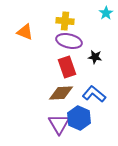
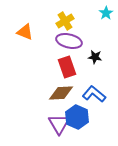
yellow cross: rotated 36 degrees counterclockwise
blue hexagon: moved 2 px left, 1 px up
